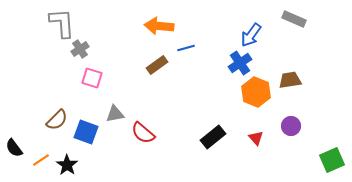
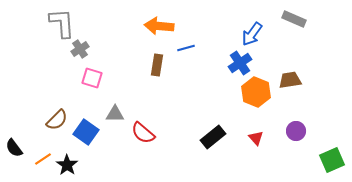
blue arrow: moved 1 px right, 1 px up
brown rectangle: rotated 45 degrees counterclockwise
gray triangle: rotated 12 degrees clockwise
purple circle: moved 5 px right, 5 px down
blue square: rotated 15 degrees clockwise
orange line: moved 2 px right, 1 px up
